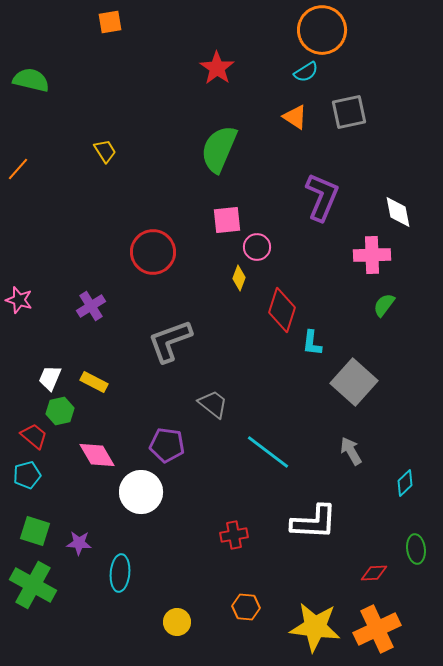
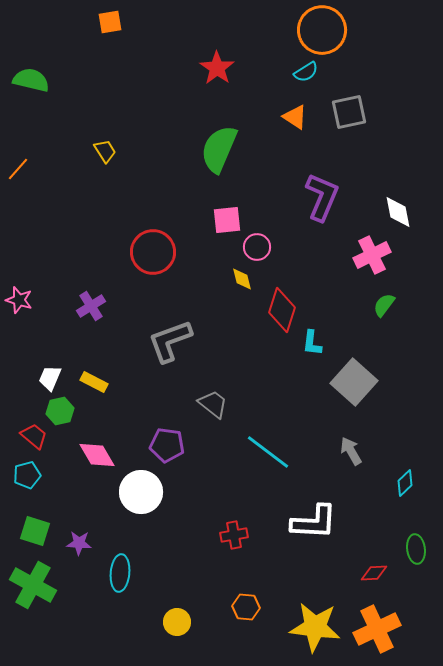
pink cross at (372, 255): rotated 24 degrees counterclockwise
yellow diamond at (239, 278): moved 3 px right, 1 px down; rotated 35 degrees counterclockwise
